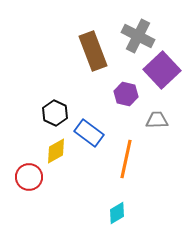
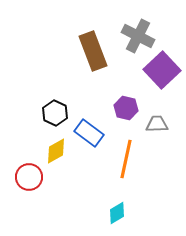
purple hexagon: moved 14 px down
gray trapezoid: moved 4 px down
